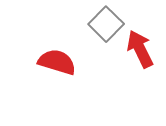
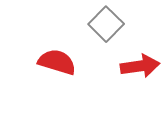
red arrow: moved 17 px down; rotated 108 degrees clockwise
